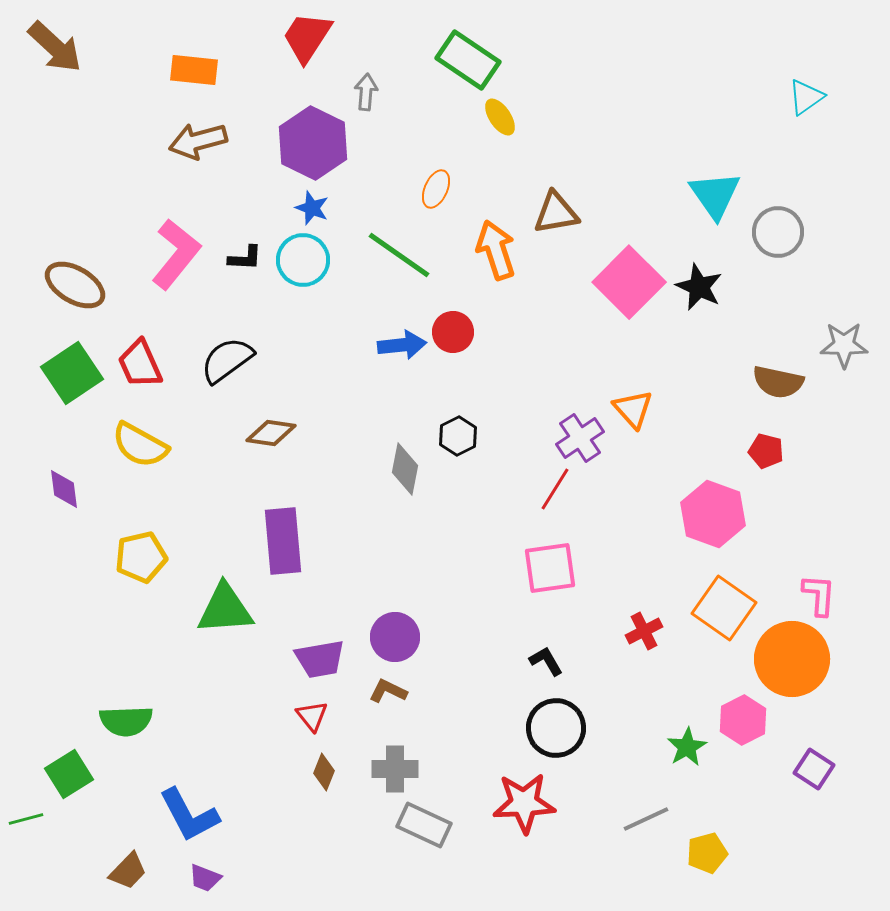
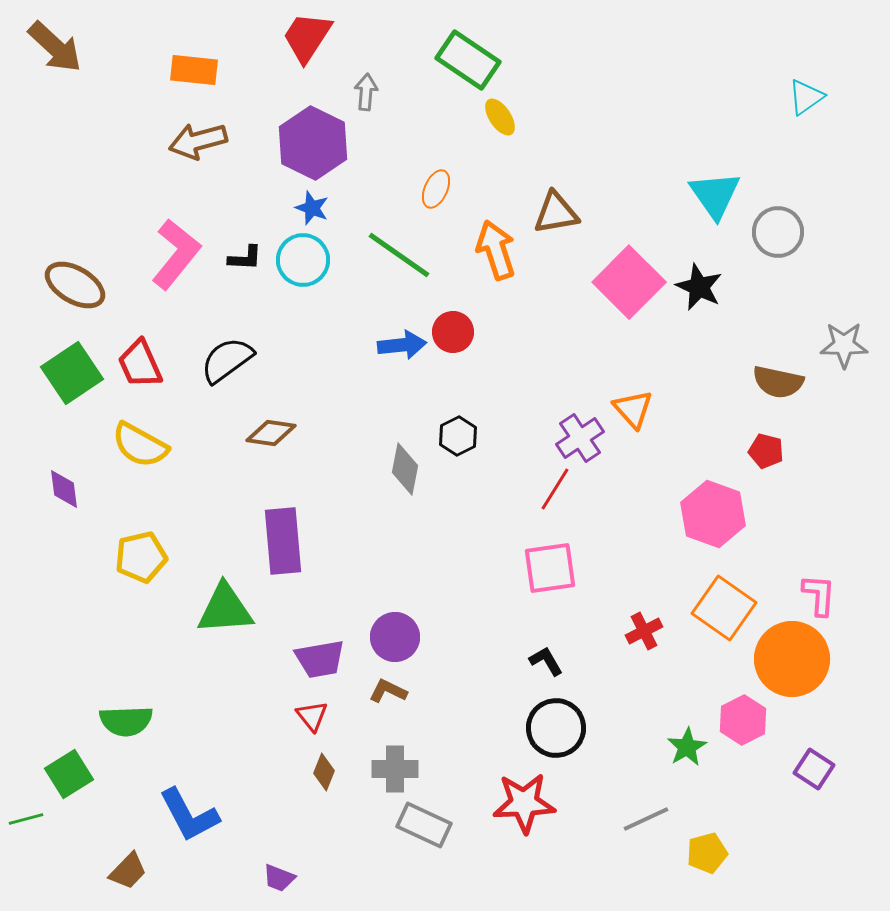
purple trapezoid at (205, 878): moved 74 px right
